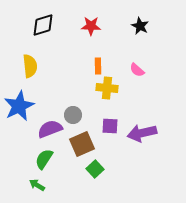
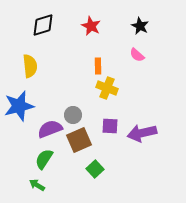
red star: rotated 24 degrees clockwise
pink semicircle: moved 15 px up
yellow cross: rotated 15 degrees clockwise
blue star: rotated 12 degrees clockwise
brown square: moved 3 px left, 4 px up
